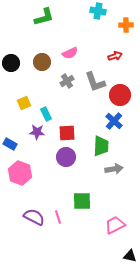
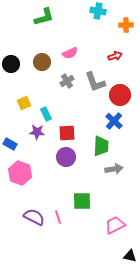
black circle: moved 1 px down
